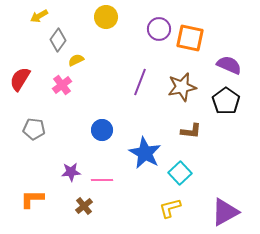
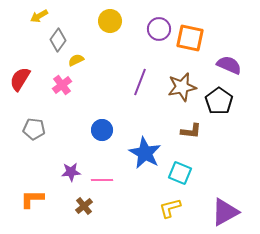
yellow circle: moved 4 px right, 4 px down
black pentagon: moved 7 px left
cyan square: rotated 25 degrees counterclockwise
